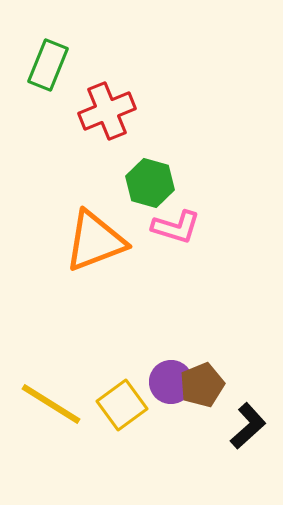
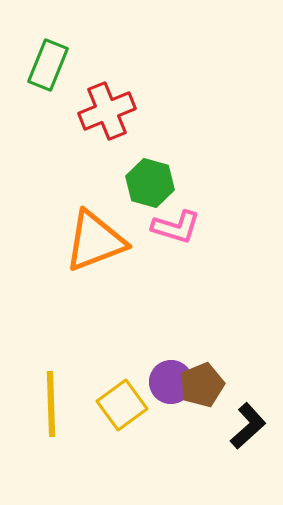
yellow line: rotated 56 degrees clockwise
